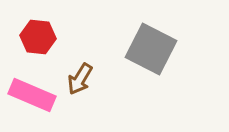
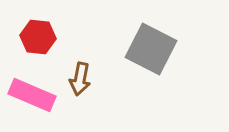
brown arrow: rotated 20 degrees counterclockwise
